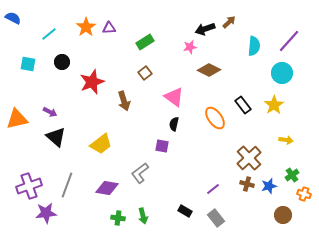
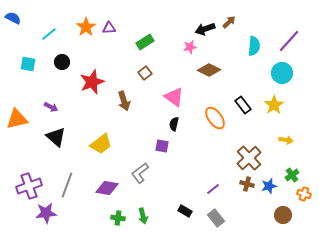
purple arrow at (50, 112): moved 1 px right, 5 px up
